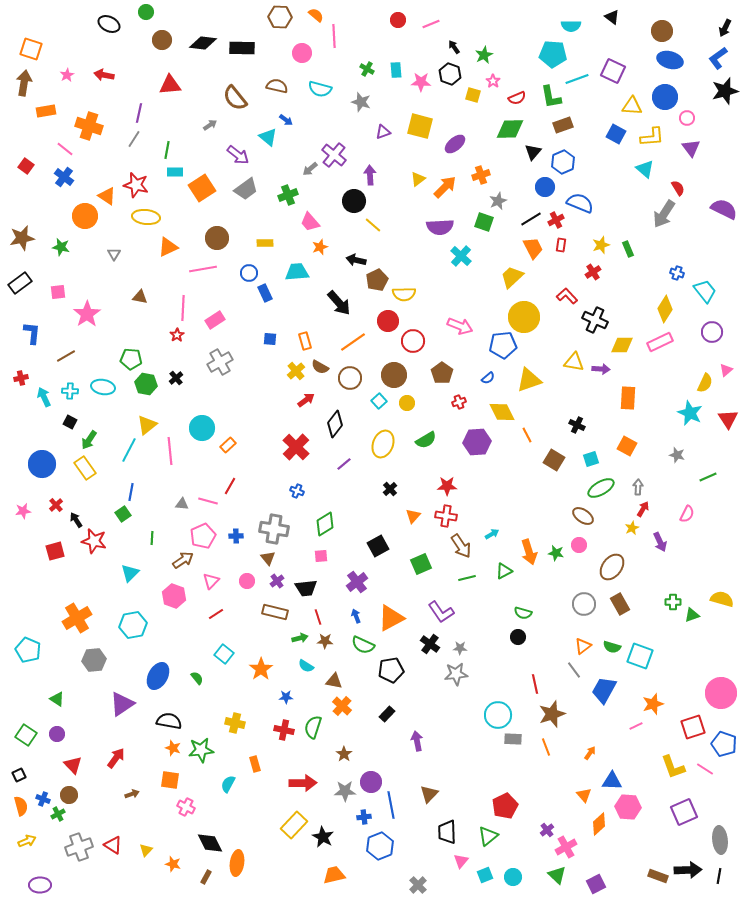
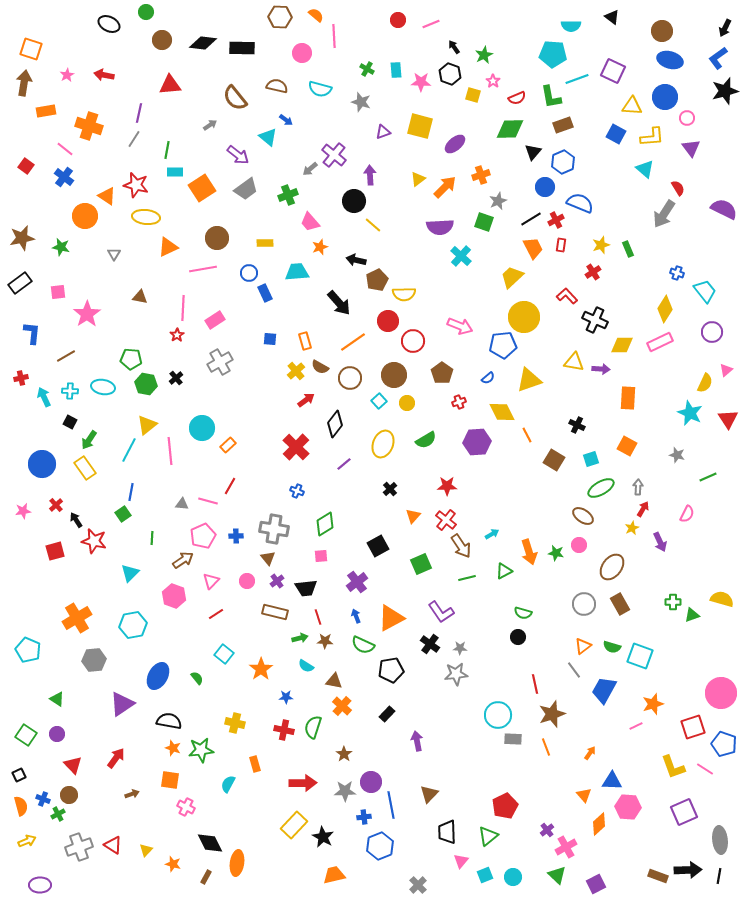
red cross at (446, 516): moved 4 px down; rotated 30 degrees clockwise
